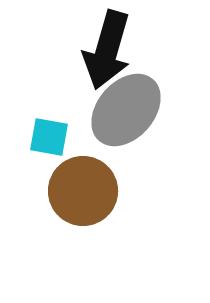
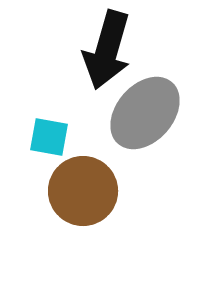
gray ellipse: moved 19 px right, 3 px down
